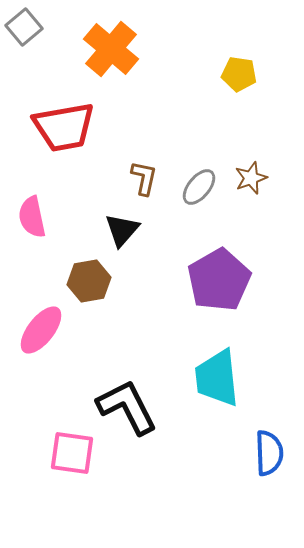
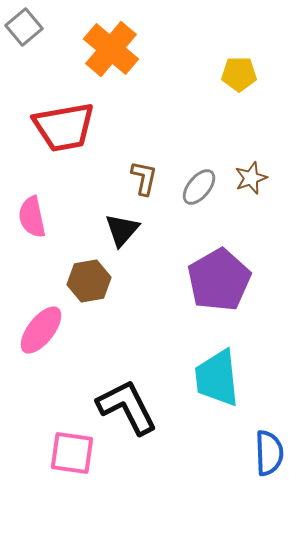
yellow pentagon: rotated 8 degrees counterclockwise
